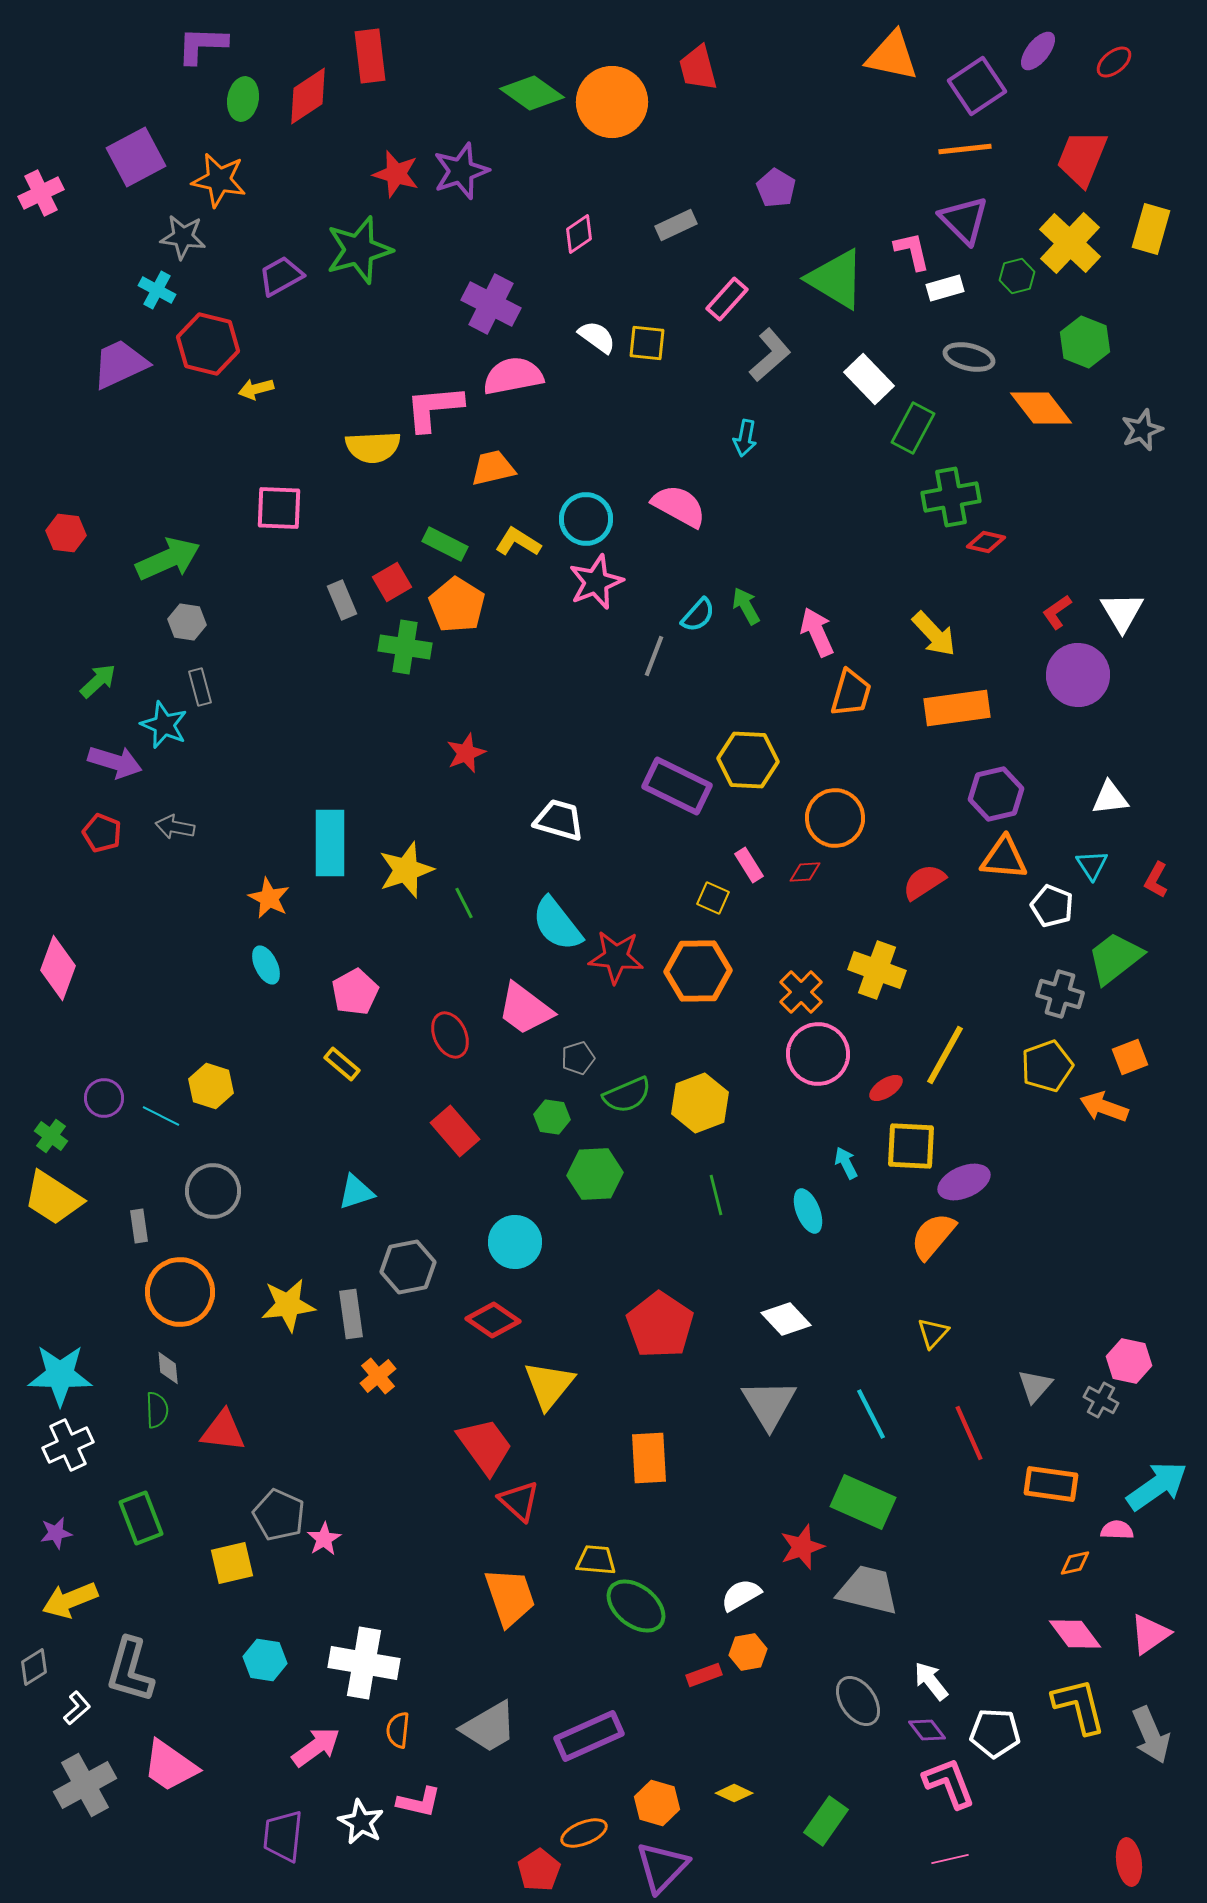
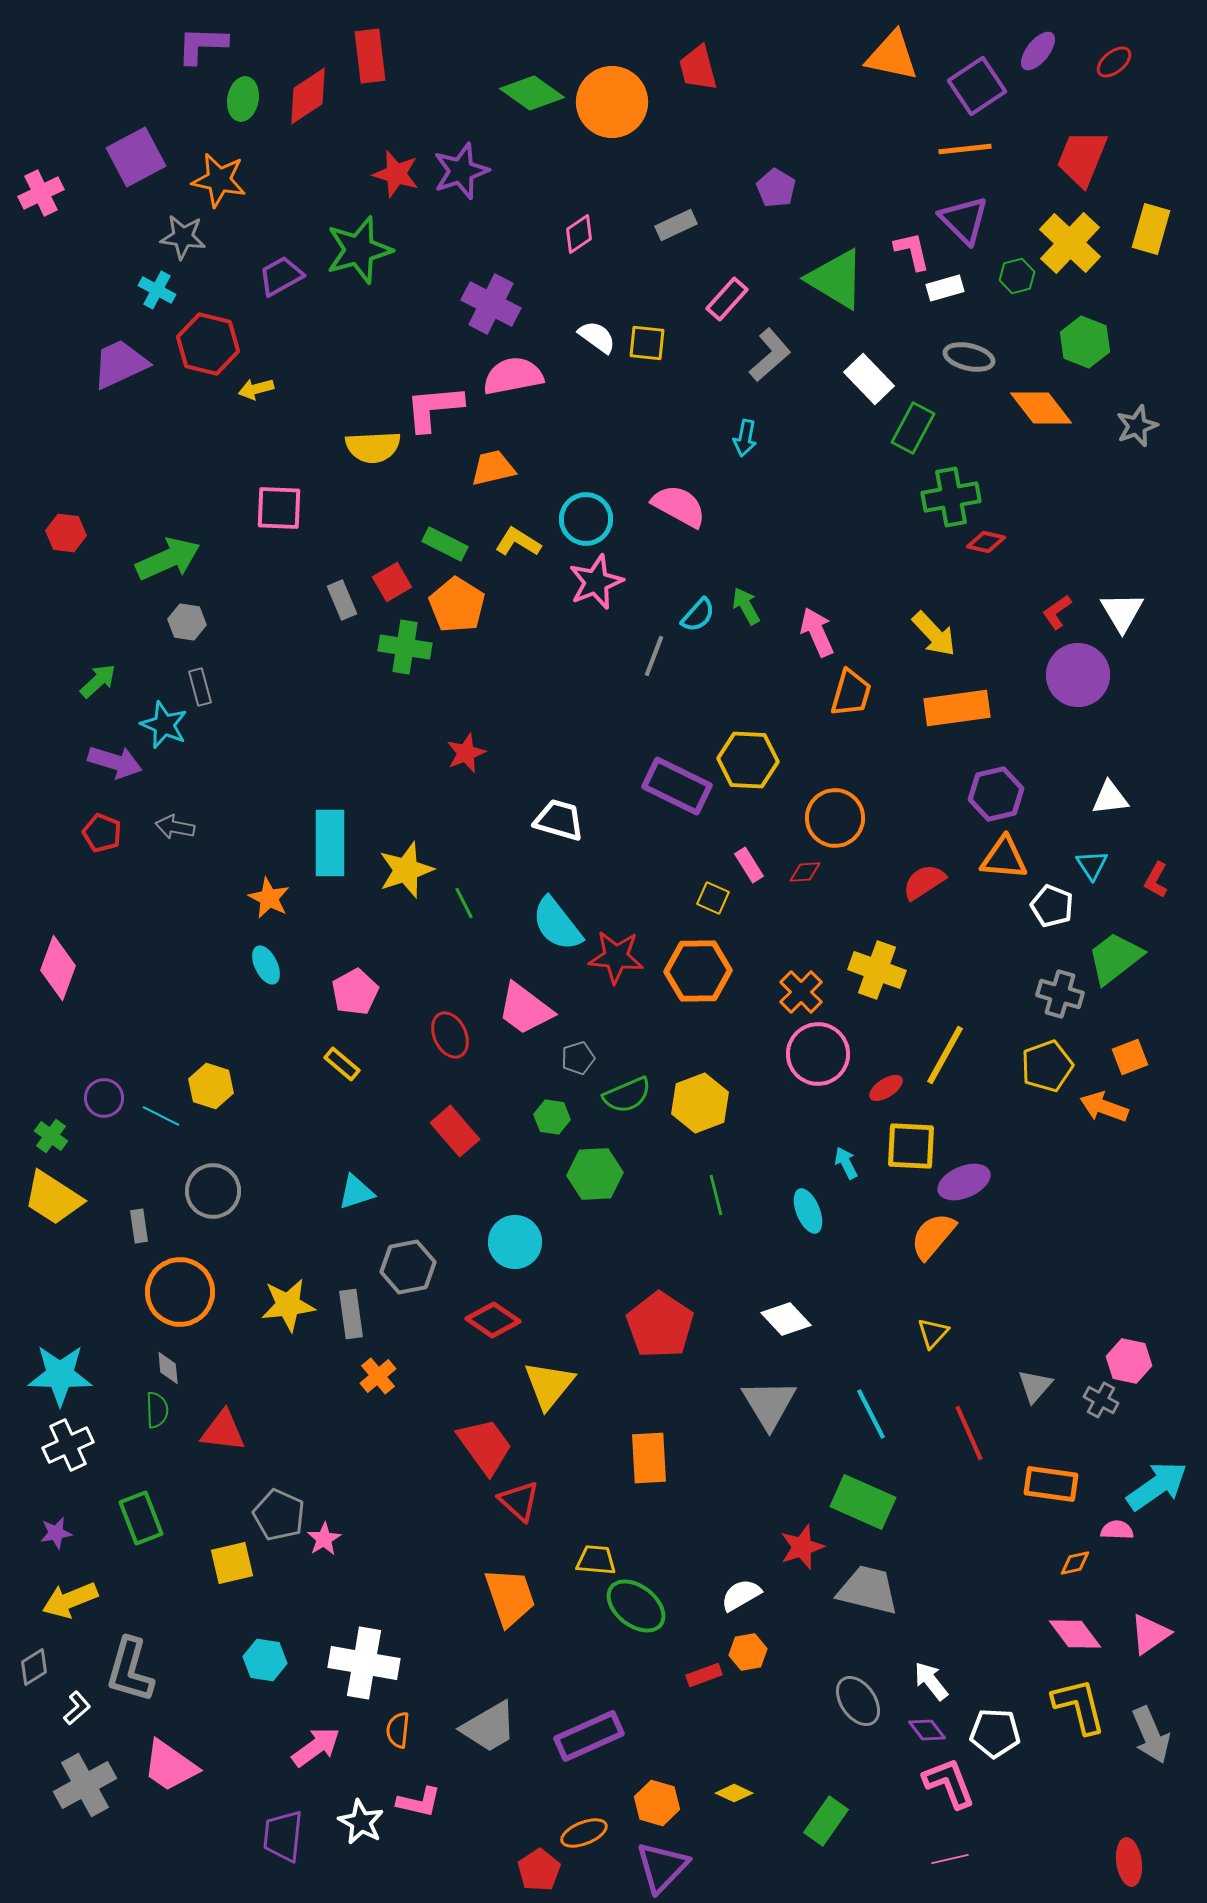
gray star at (1142, 430): moved 5 px left, 4 px up
